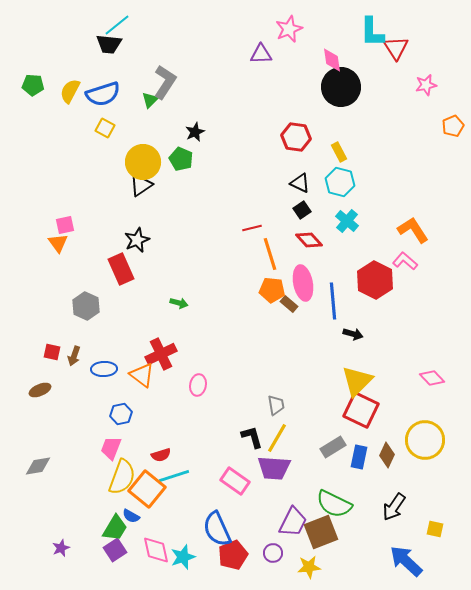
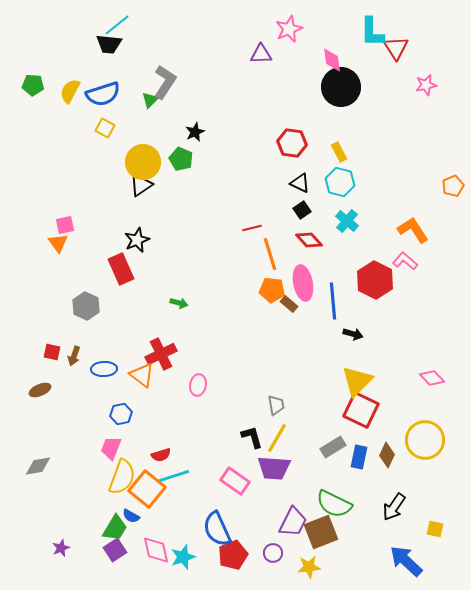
orange pentagon at (453, 126): moved 60 px down
red hexagon at (296, 137): moved 4 px left, 6 px down
